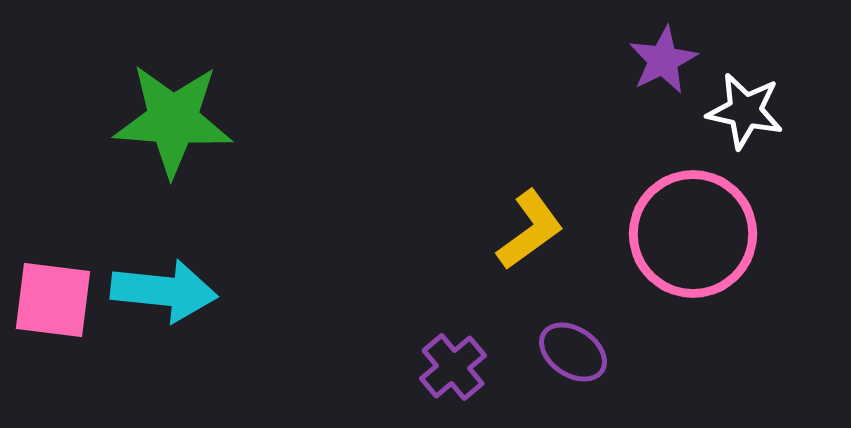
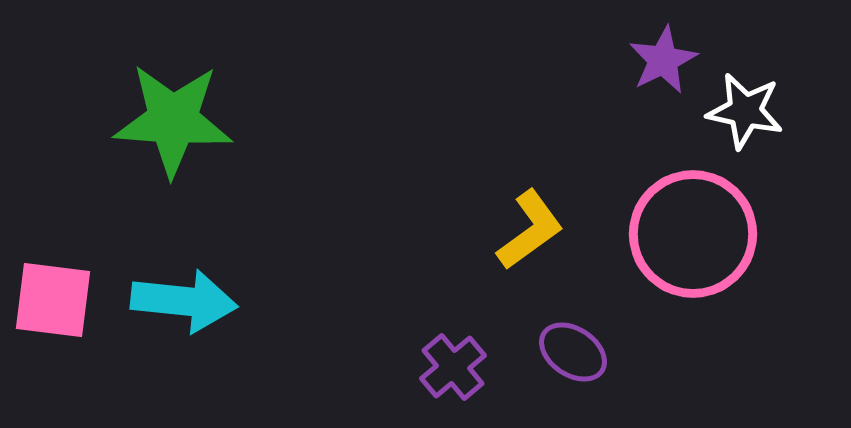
cyan arrow: moved 20 px right, 10 px down
